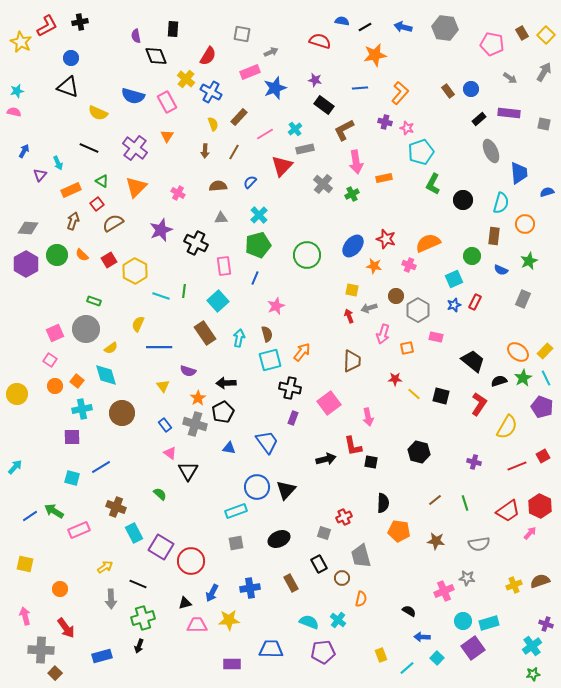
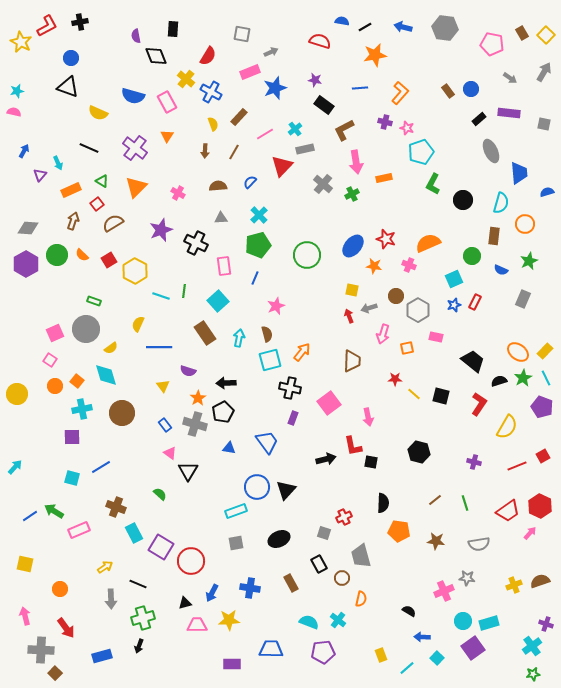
blue cross at (250, 588): rotated 18 degrees clockwise
